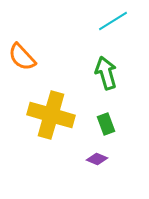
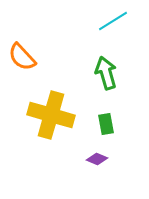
green rectangle: rotated 10 degrees clockwise
